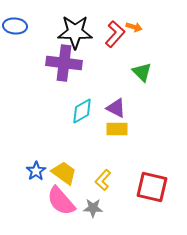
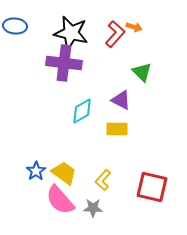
black star: moved 4 px left, 1 px down; rotated 12 degrees clockwise
purple triangle: moved 5 px right, 8 px up
pink semicircle: moved 1 px left, 1 px up
